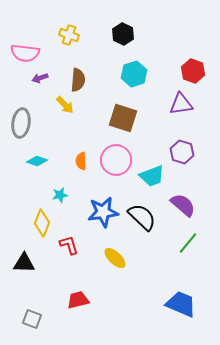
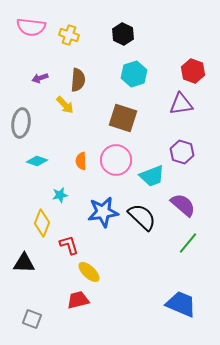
pink semicircle: moved 6 px right, 26 px up
yellow ellipse: moved 26 px left, 14 px down
